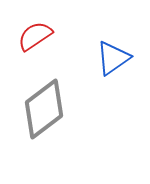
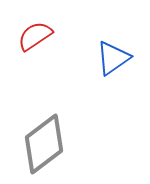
gray diamond: moved 35 px down
